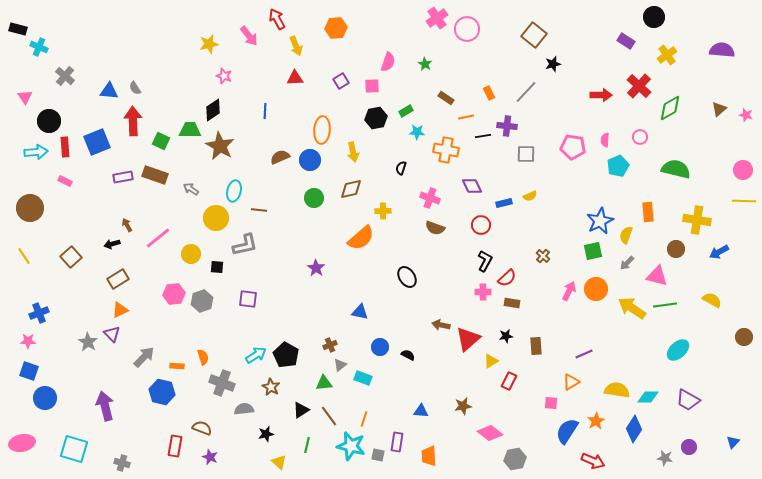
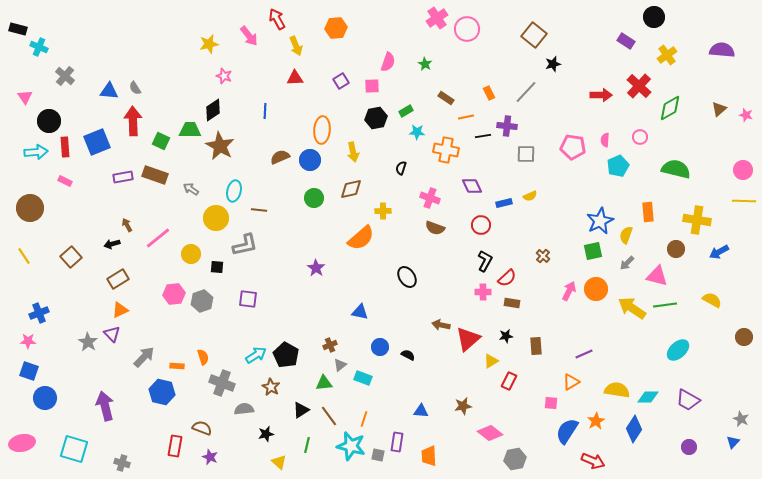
gray star at (665, 458): moved 76 px right, 39 px up; rotated 14 degrees clockwise
